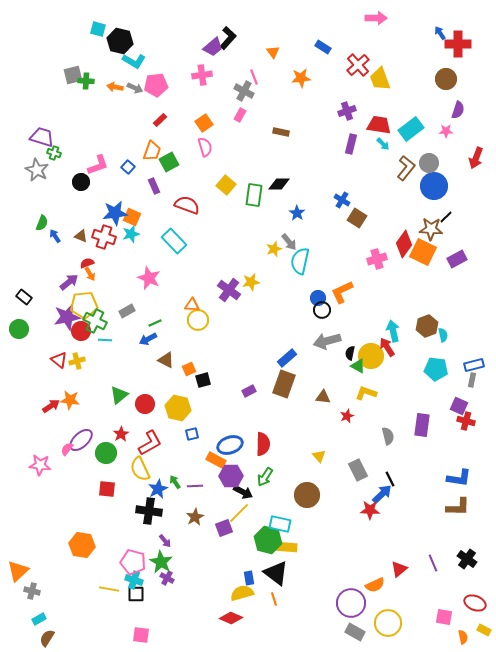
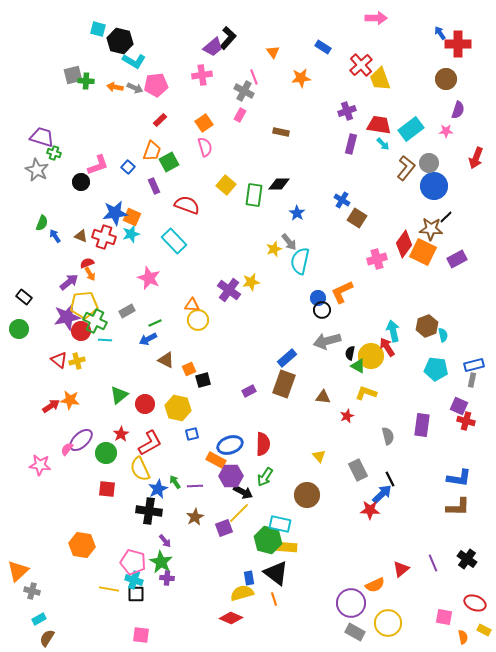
red cross at (358, 65): moved 3 px right
red triangle at (399, 569): moved 2 px right
purple cross at (167, 578): rotated 24 degrees counterclockwise
